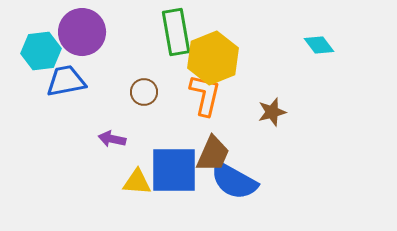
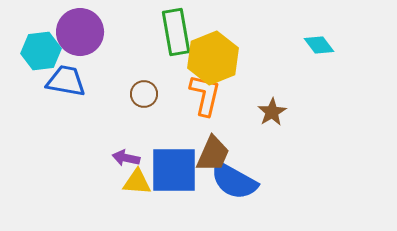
purple circle: moved 2 px left
blue trapezoid: rotated 21 degrees clockwise
brown circle: moved 2 px down
brown star: rotated 16 degrees counterclockwise
purple arrow: moved 14 px right, 19 px down
